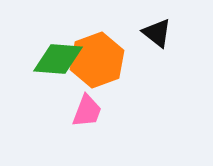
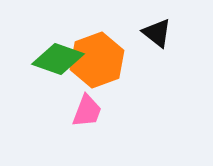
green diamond: rotated 15 degrees clockwise
